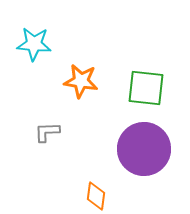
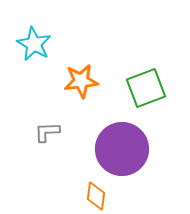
cyan star: rotated 24 degrees clockwise
orange star: rotated 16 degrees counterclockwise
green square: rotated 27 degrees counterclockwise
purple circle: moved 22 px left
